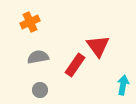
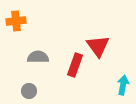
orange cross: moved 14 px left, 1 px up; rotated 18 degrees clockwise
gray semicircle: rotated 10 degrees clockwise
red rectangle: rotated 15 degrees counterclockwise
gray circle: moved 11 px left, 1 px down
